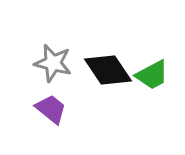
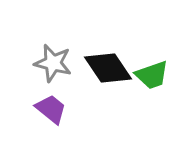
black diamond: moved 2 px up
green trapezoid: rotated 9 degrees clockwise
